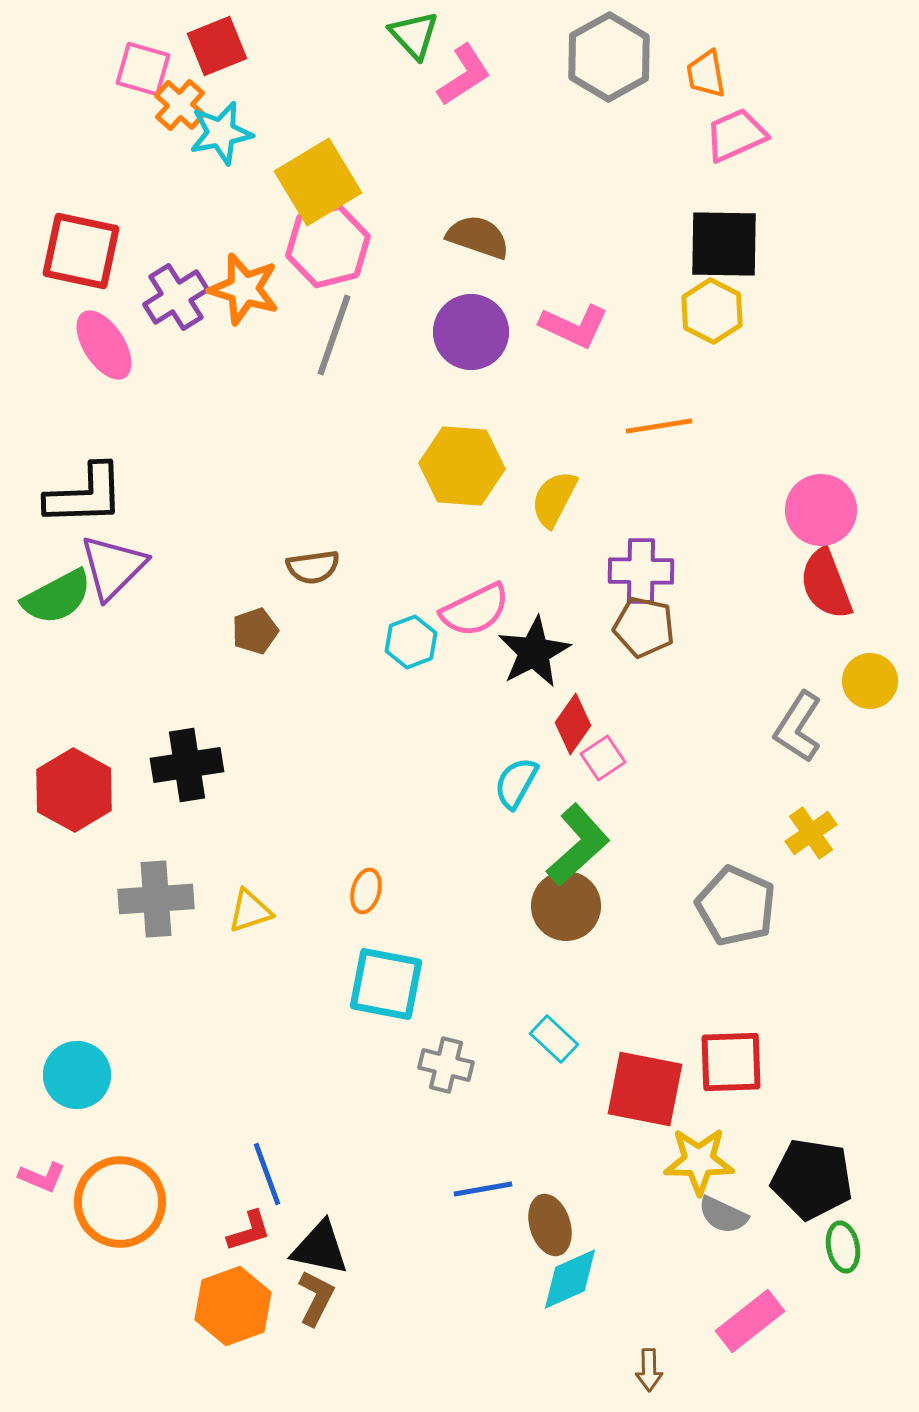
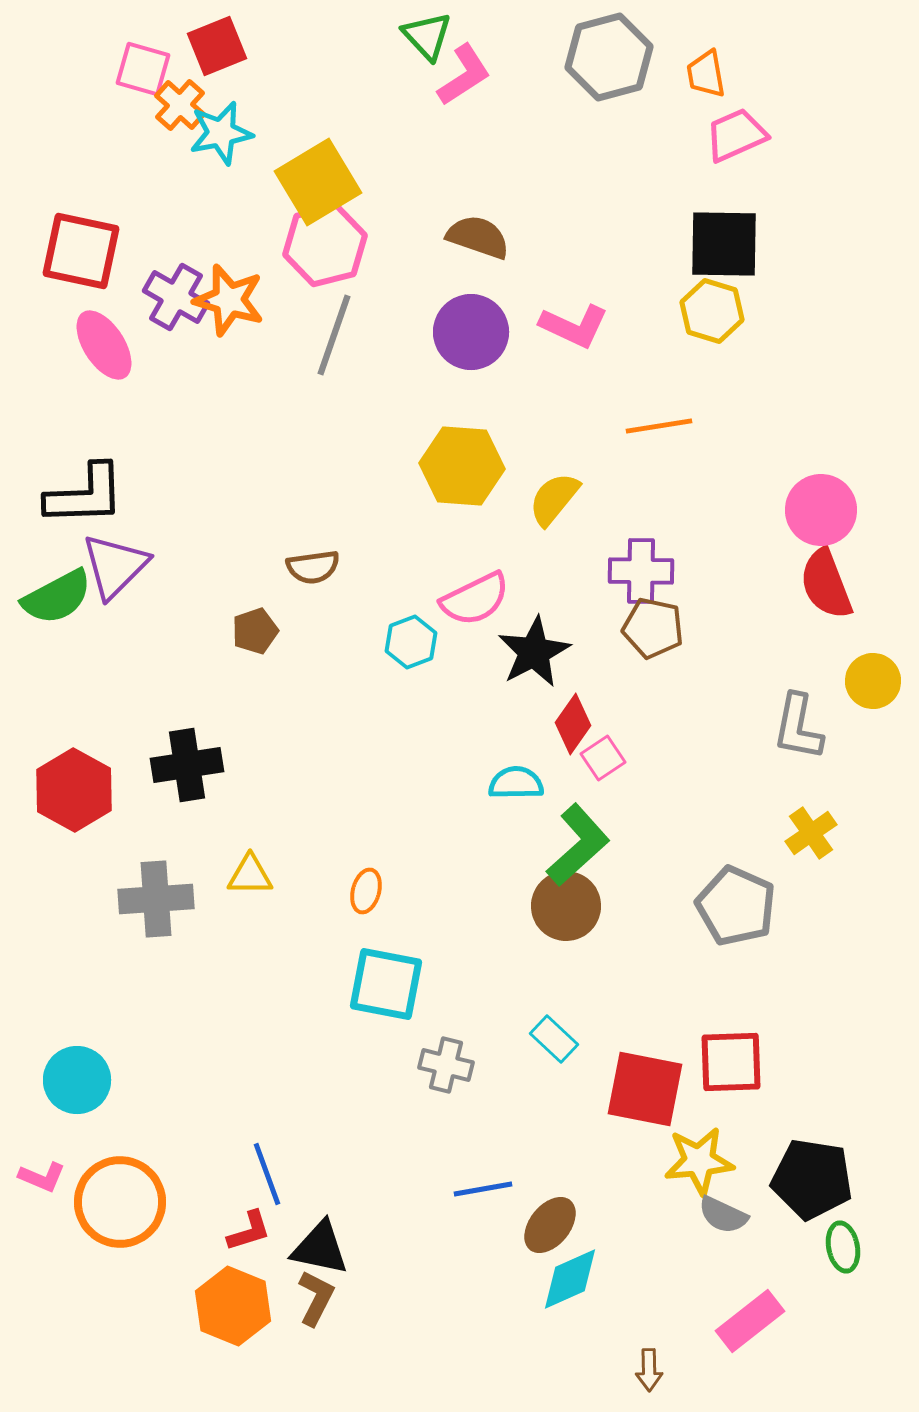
green triangle at (414, 35): moved 13 px right, 1 px down
gray hexagon at (609, 57): rotated 14 degrees clockwise
pink hexagon at (328, 246): moved 3 px left, 1 px up
orange star at (244, 289): moved 15 px left, 11 px down
purple cross at (176, 297): rotated 28 degrees counterclockwise
yellow hexagon at (712, 311): rotated 10 degrees counterclockwise
yellow semicircle at (554, 499): rotated 12 degrees clockwise
purple triangle at (113, 567): moved 2 px right, 1 px up
pink semicircle at (475, 610): moved 11 px up
brown pentagon at (644, 627): moved 9 px right, 1 px down
yellow circle at (870, 681): moved 3 px right
gray L-shape at (798, 727): rotated 22 degrees counterclockwise
cyan semicircle at (516, 783): rotated 60 degrees clockwise
yellow triangle at (250, 911): moved 36 px up; rotated 18 degrees clockwise
cyan circle at (77, 1075): moved 5 px down
yellow star at (699, 1161): rotated 6 degrees counterclockwise
brown ellipse at (550, 1225): rotated 56 degrees clockwise
orange hexagon at (233, 1306): rotated 18 degrees counterclockwise
